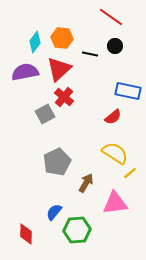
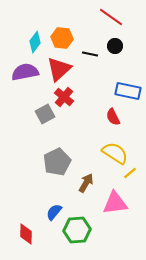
red semicircle: rotated 102 degrees clockwise
